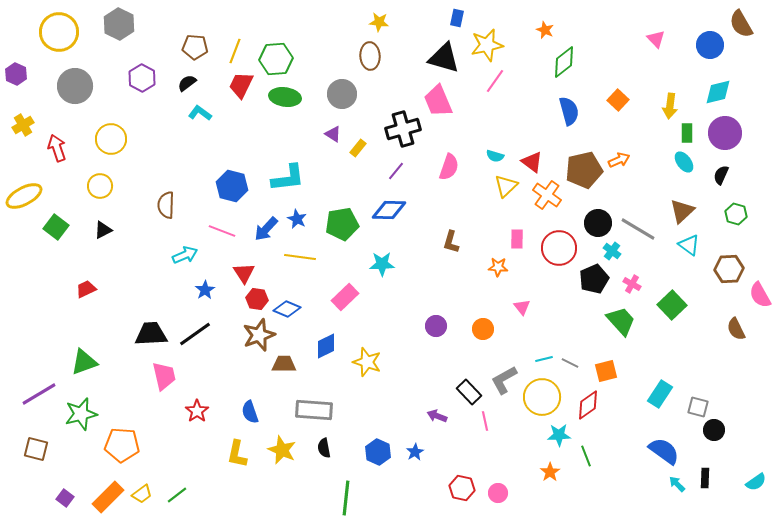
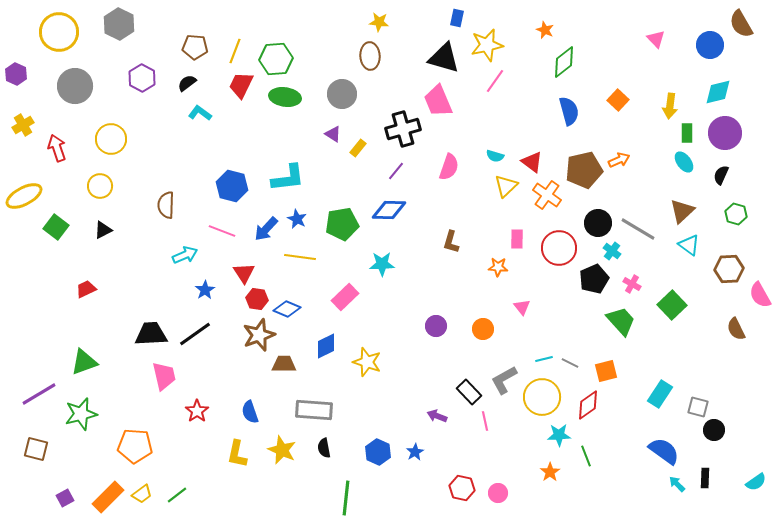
orange pentagon at (122, 445): moved 13 px right, 1 px down
purple square at (65, 498): rotated 24 degrees clockwise
